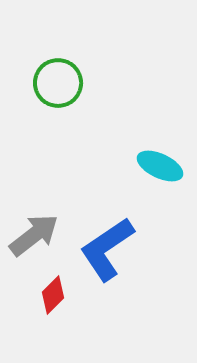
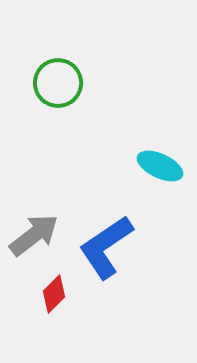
blue L-shape: moved 1 px left, 2 px up
red diamond: moved 1 px right, 1 px up
